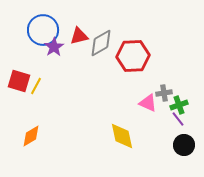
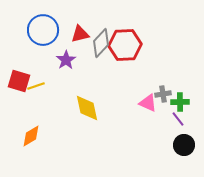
red triangle: moved 1 px right, 2 px up
gray diamond: rotated 16 degrees counterclockwise
purple star: moved 12 px right, 13 px down
red hexagon: moved 8 px left, 11 px up
yellow line: rotated 42 degrees clockwise
gray cross: moved 1 px left, 1 px down
green cross: moved 1 px right, 3 px up; rotated 18 degrees clockwise
yellow diamond: moved 35 px left, 28 px up
